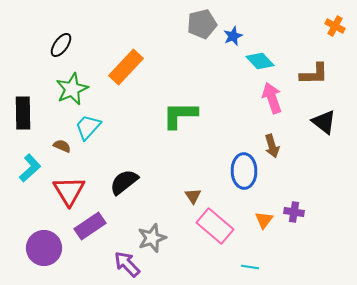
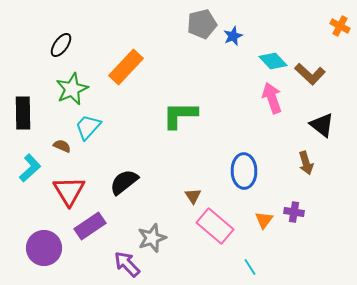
orange cross: moved 5 px right
cyan diamond: moved 13 px right
brown L-shape: moved 4 px left; rotated 44 degrees clockwise
black triangle: moved 2 px left, 3 px down
brown arrow: moved 34 px right, 17 px down
cyan line: rotated 48 degrees clockwise
